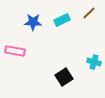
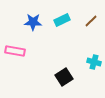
brown line: moved 2 px right, 8 px down
